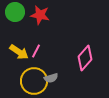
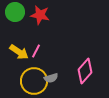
pink diamond: moved 13 px down
